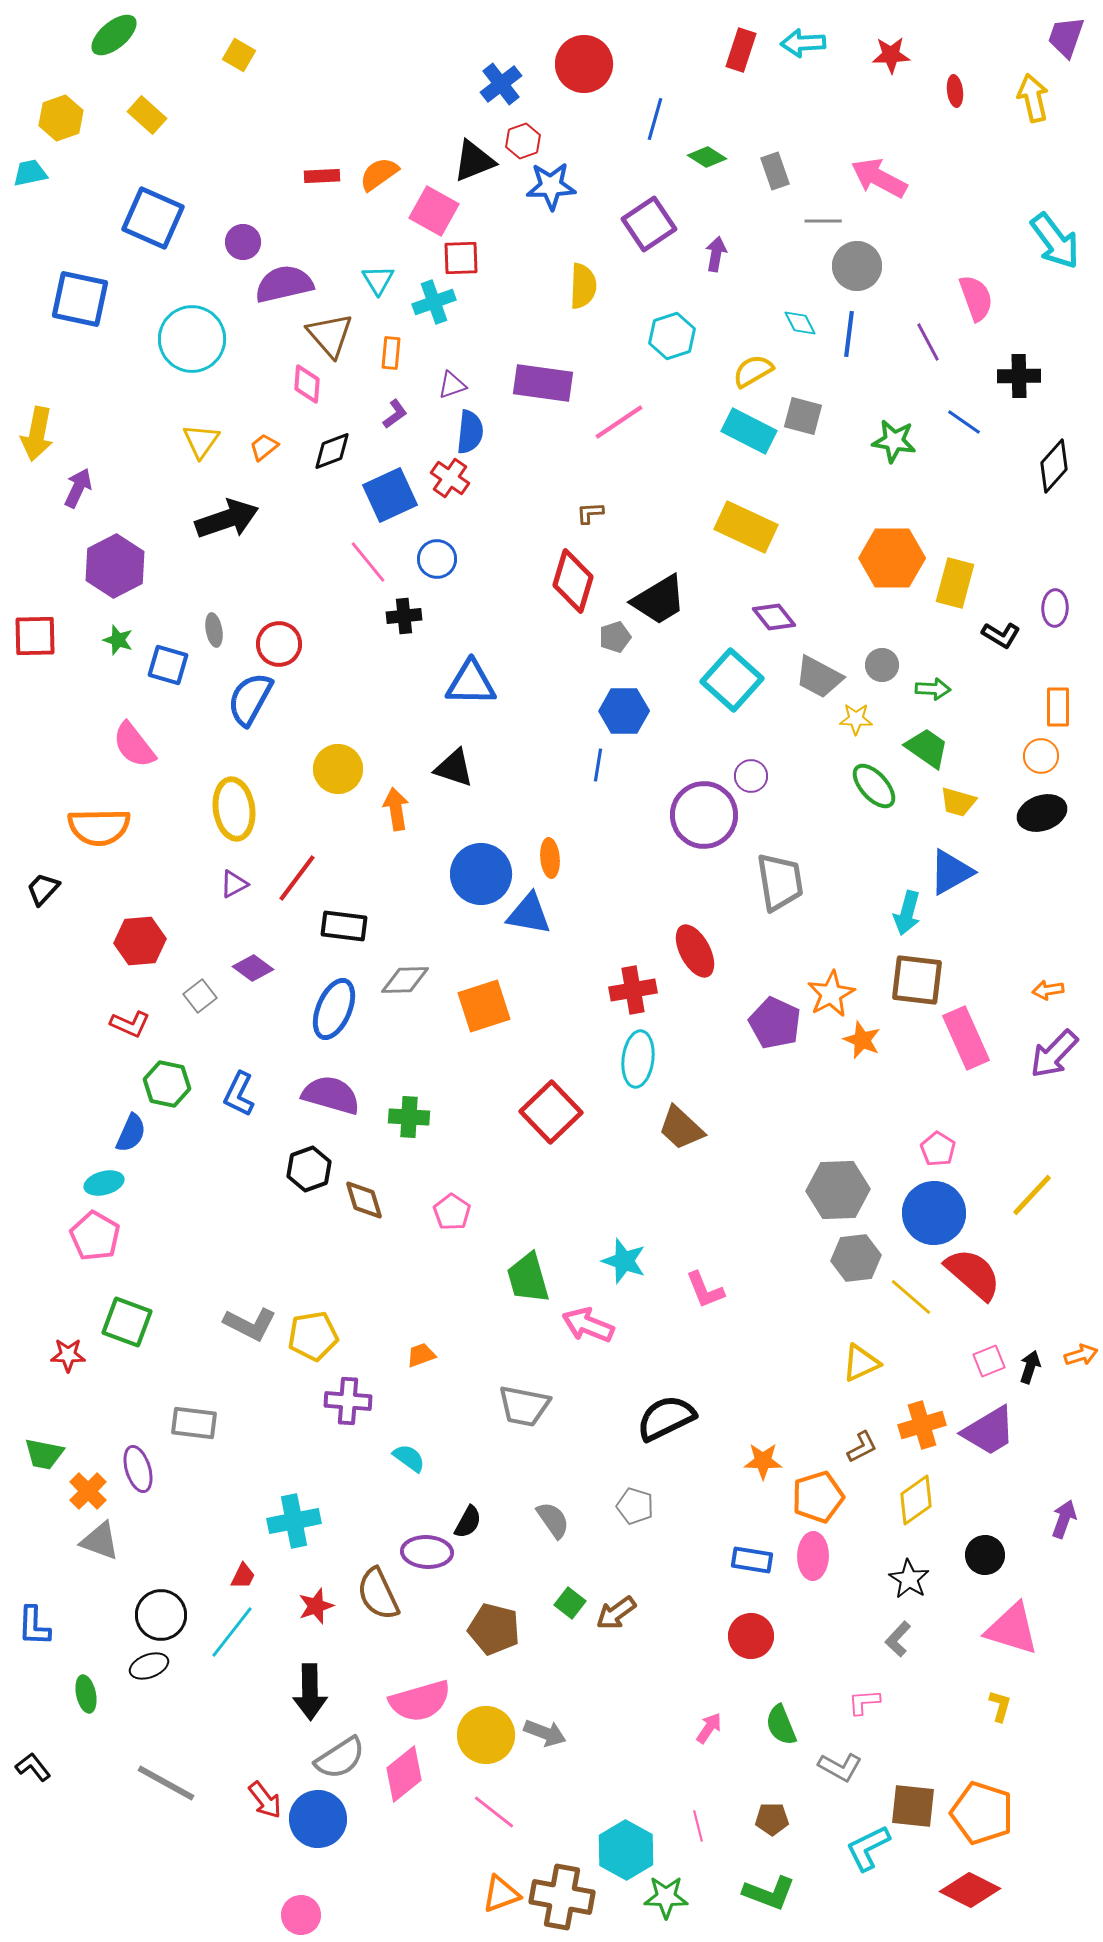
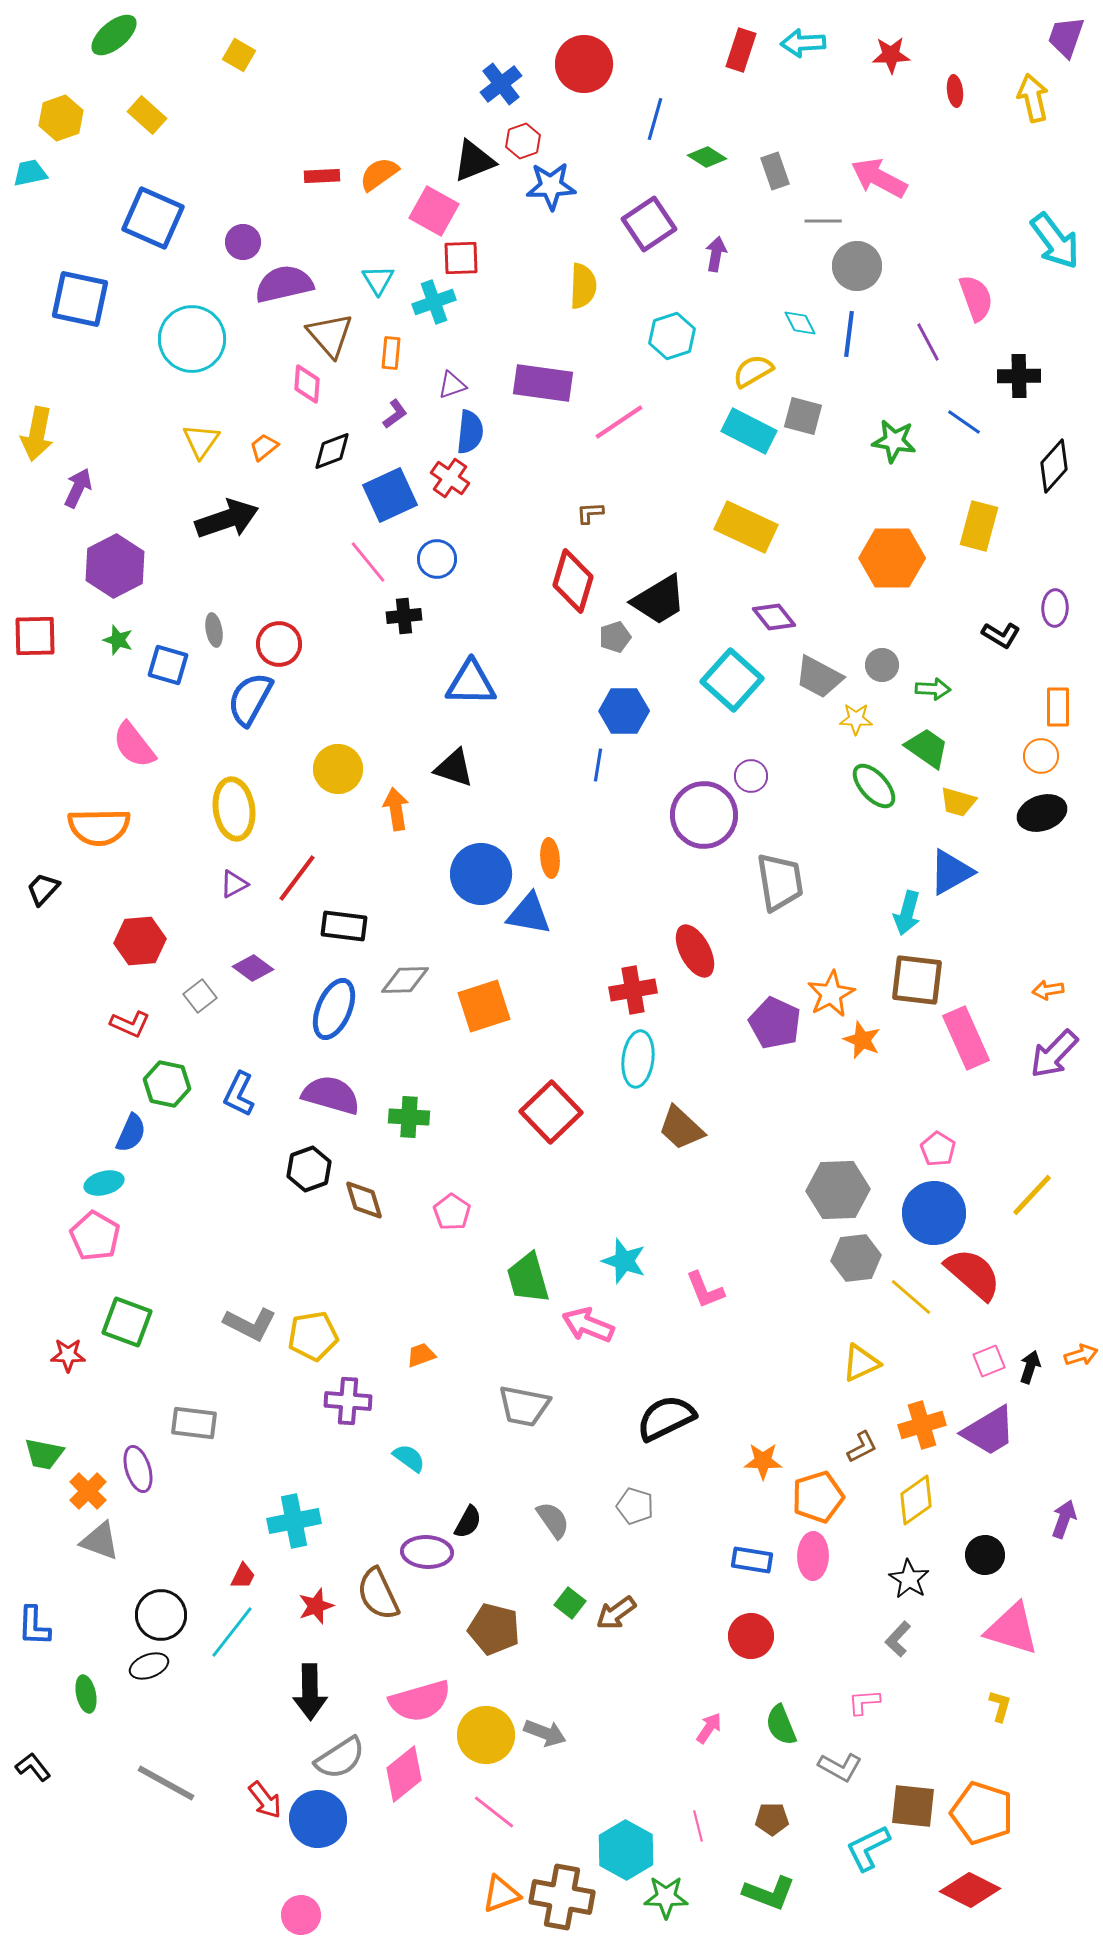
yellow rectangle at (955, 583): moved 24 px right, 57 px up
